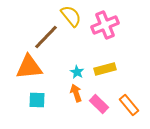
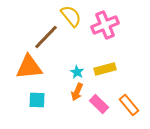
orange arrow: moved 1 px right, 1 px up; rotated 138 degrees counterclockwise
